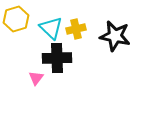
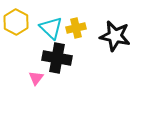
yellow hexagon: moved 3 px down; rotated 15 degrees counterclockwise
yellow cross: moved 1 px up
black cross: rotated 12 degrees clockwise
